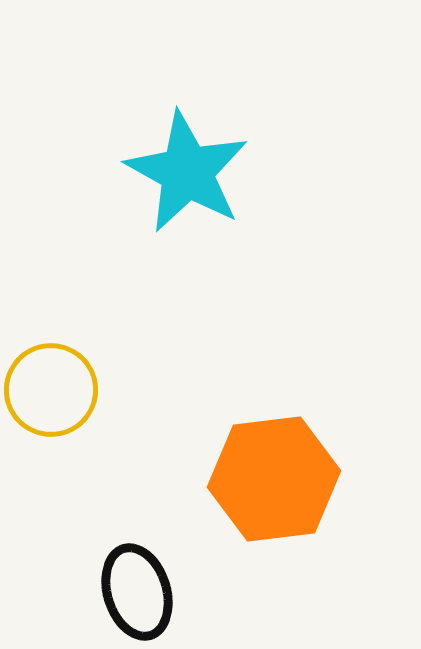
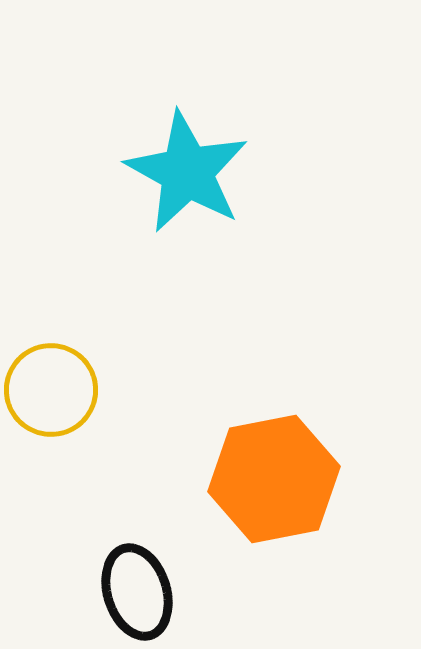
orange hexagon: rotated 4 degrees counterclockwise
